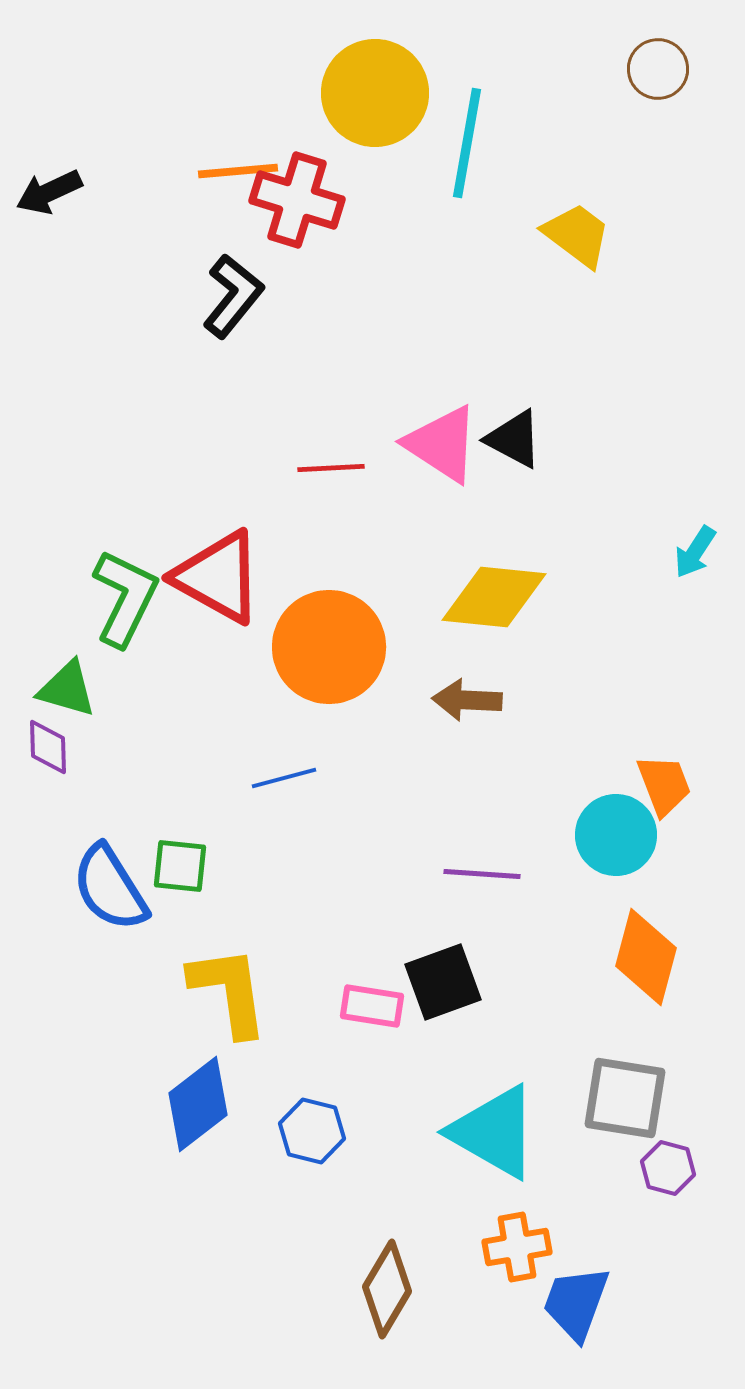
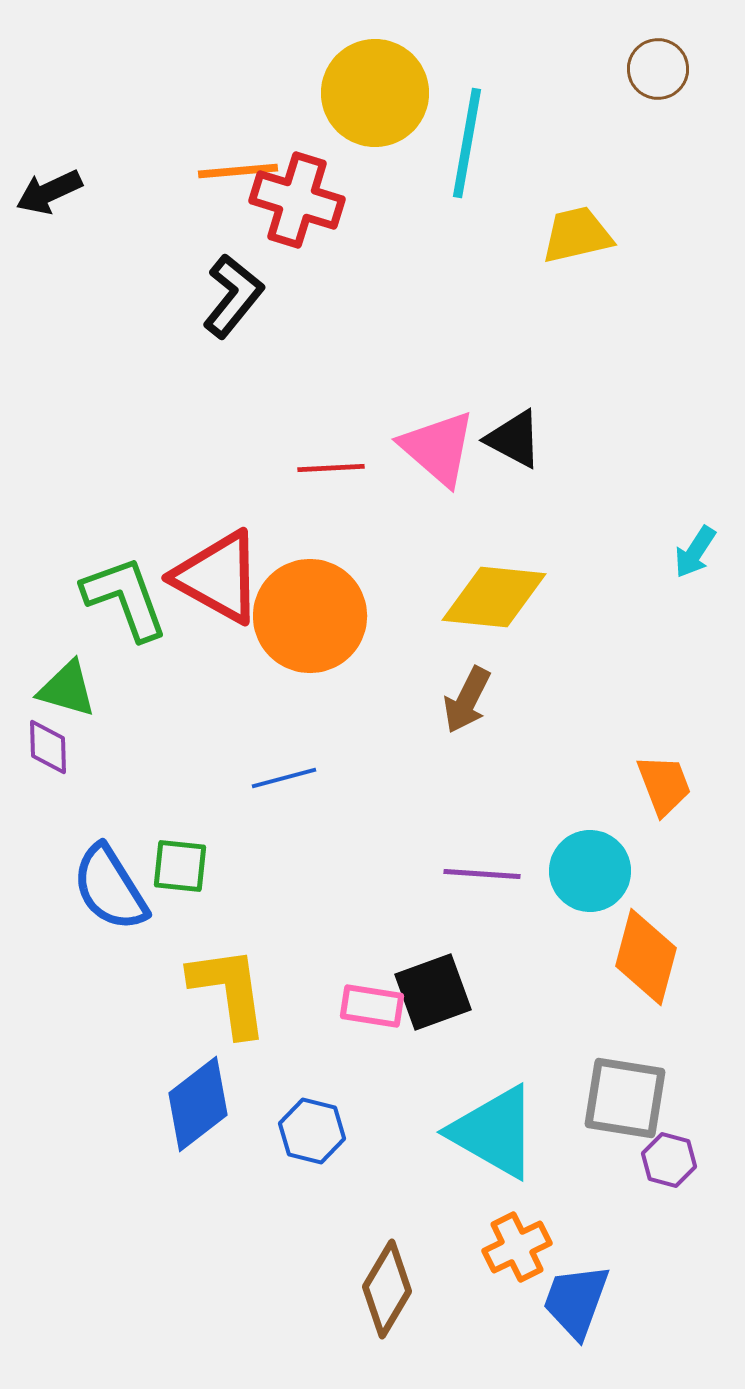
yellow trapezoid: rotated 50 degrees counterclockwise
pink triangle: moved 4 px left, 4 px down; rotated 8 degrees clockwise
green L-shape: rotated 46 degrees counterclockwise
orange circle: moved 19 px left, 31 px up
brown arrow: rotated 66 degrees counterclockwise
cyan circle: moved 26 px left, 36 px down
black square: moved 10 px left, 10 px down
purple hexagon: moved 1 px right, 8 px up
orange cross: rotated 16 degrees counterclockwise
blue trapezoid: moved 2 px up
